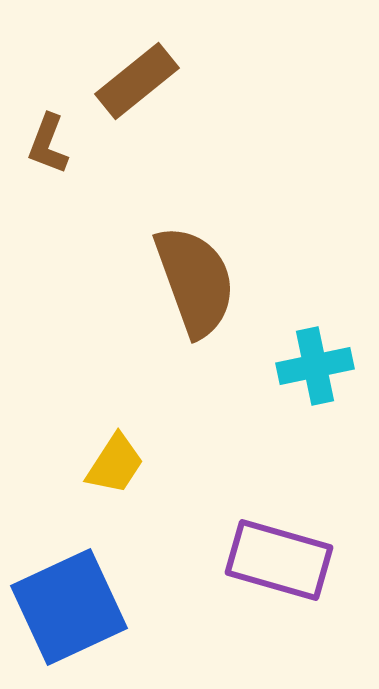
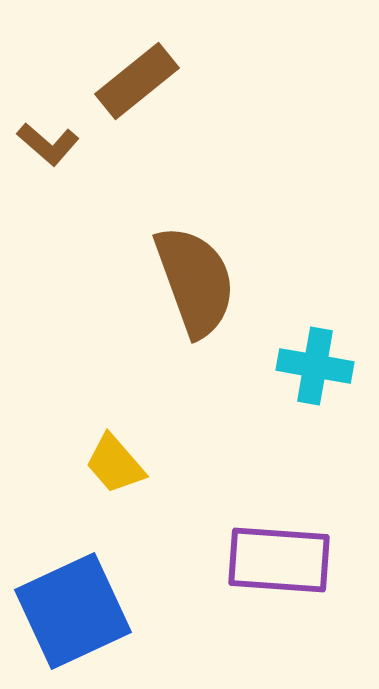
brown L-shape: rotated 70 degrees counterclockwise
cyan cross: rotated 22 degrees clockwise
yellow trapezoid: rotated 106 degrees clockwise
purple rectangle: rotated 12 degrees counterclockwise
blue square: moved 4 px right, 4 px down
